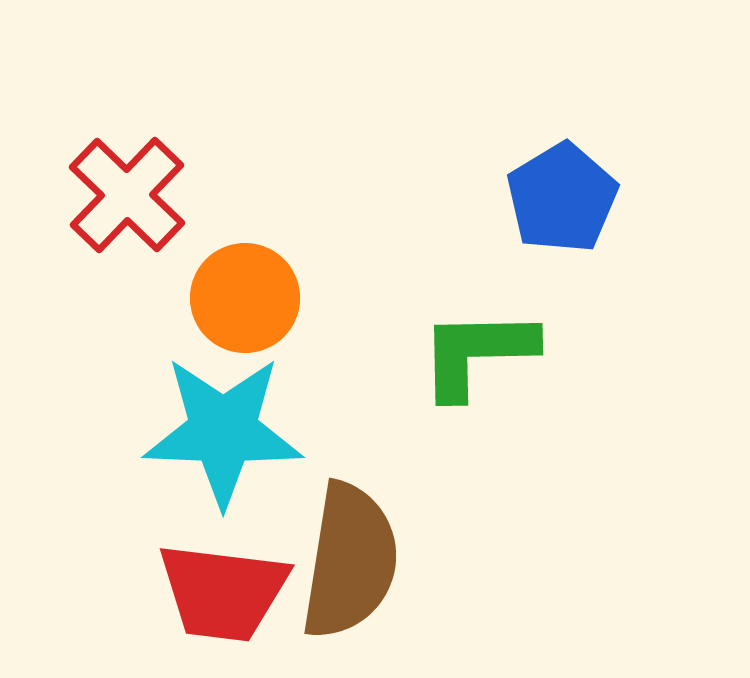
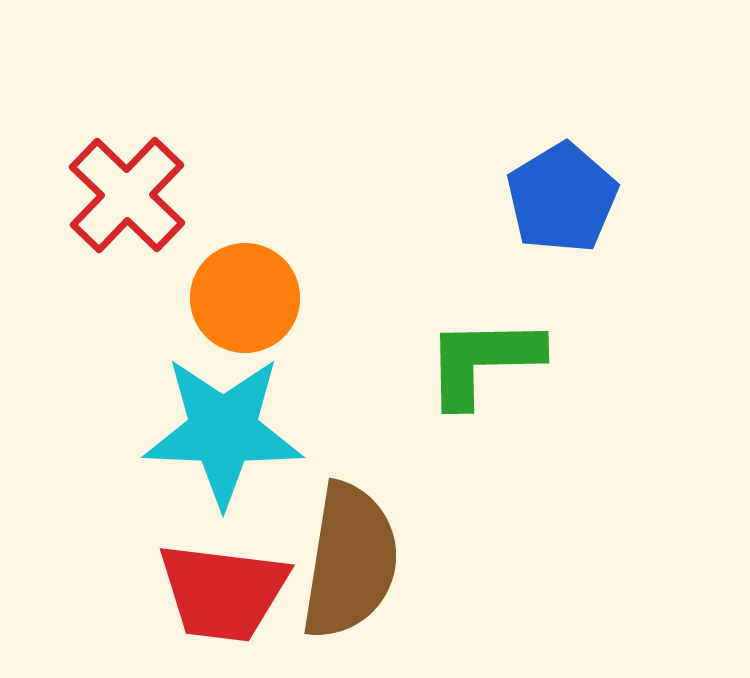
green L-shape: moved 6 px right, 8 px down
